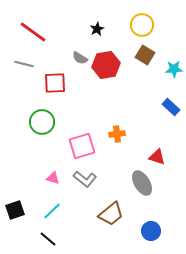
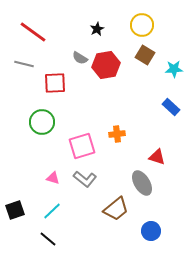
brown trapezoid: moved 5 px right, 5 px up
